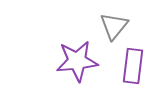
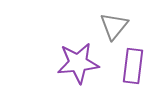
purple star: moved 1 px right, 2 px down
